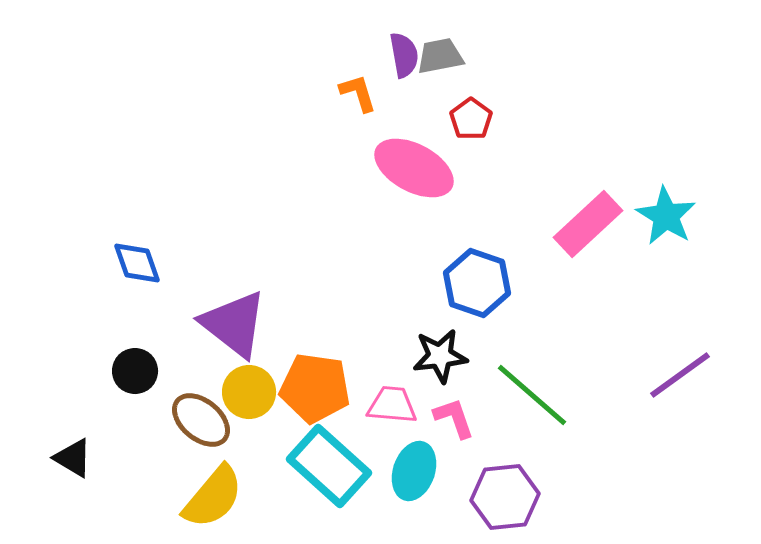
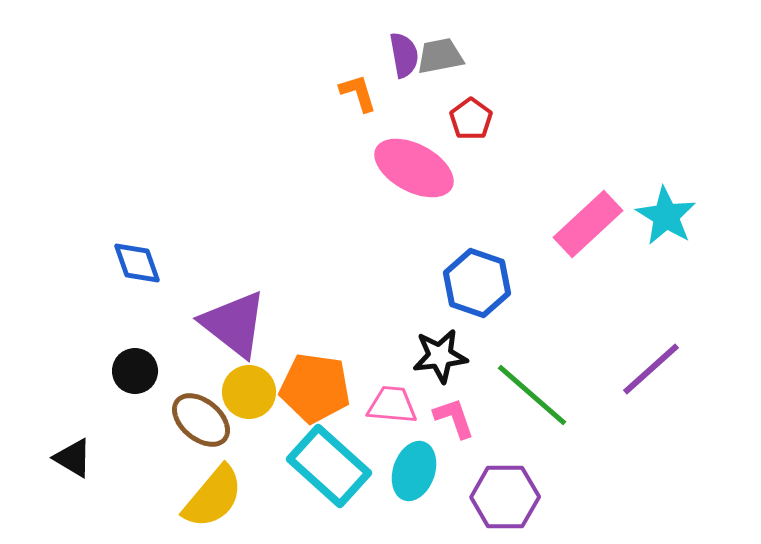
purple line: moved 29 px left, 6 px up; rotated 6 degrees counterclockwise
purple hexagon: rotated 6 degrees clockwise
